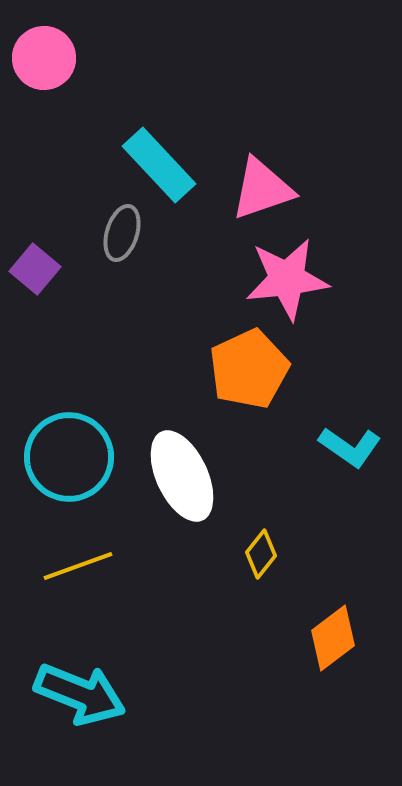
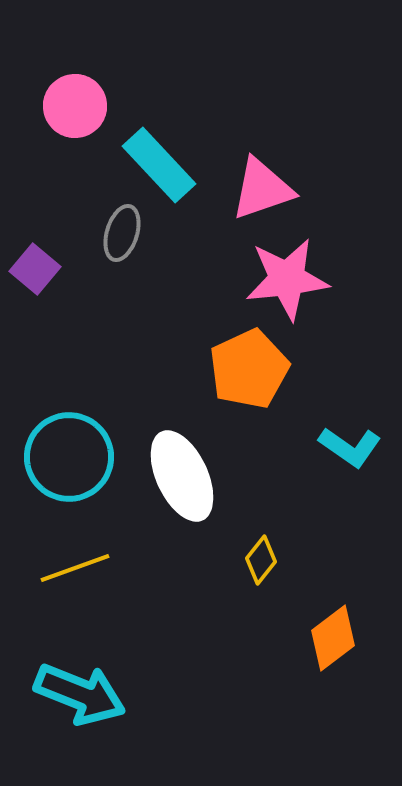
pink circle: moved 31 px right, 48 px down
yellow diamond: moved 6 px down
yellow line: moved 3 px left, 2 px down
